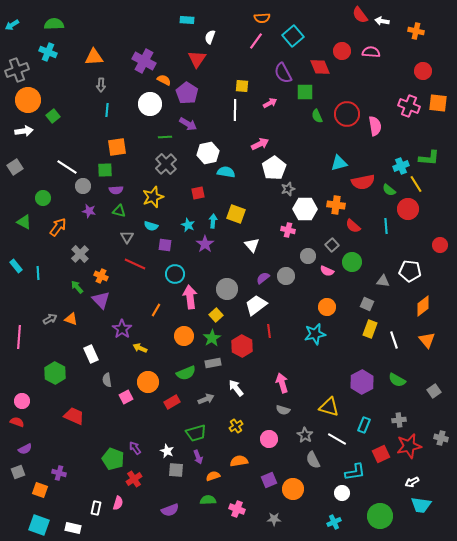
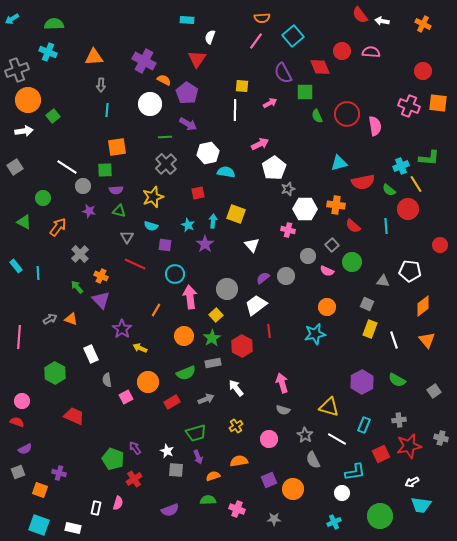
cyan arrow at (12, 25): moved 6 px up
orange cross at (416, 31): moved 7 px right, 7 px up; rotated 14 degrees clockwise
